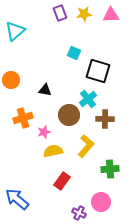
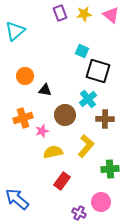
pink triangle: rotated 42 degrees clockwise
cyan square: moved 8 px right, 2 px up
orange circle: moved 14 px right, 4 px up
brown circle: moved 4 px left
pink star: moved 2 px left, 1 px up
yellow semicircle: moved 1 px down
